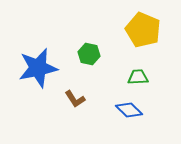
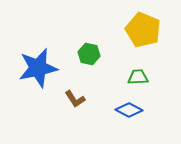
blue diamond: rotated 16 degrees counterclockwise
